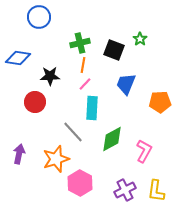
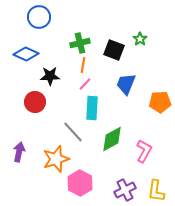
blue diamond: moved 8 px right, 4 px up; rotated 15 degrees clockwise
purple arrow: moved 2 px up
